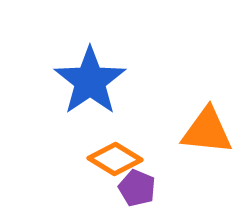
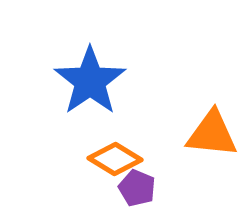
orange triangle: moved 5 px right, 3 px down
